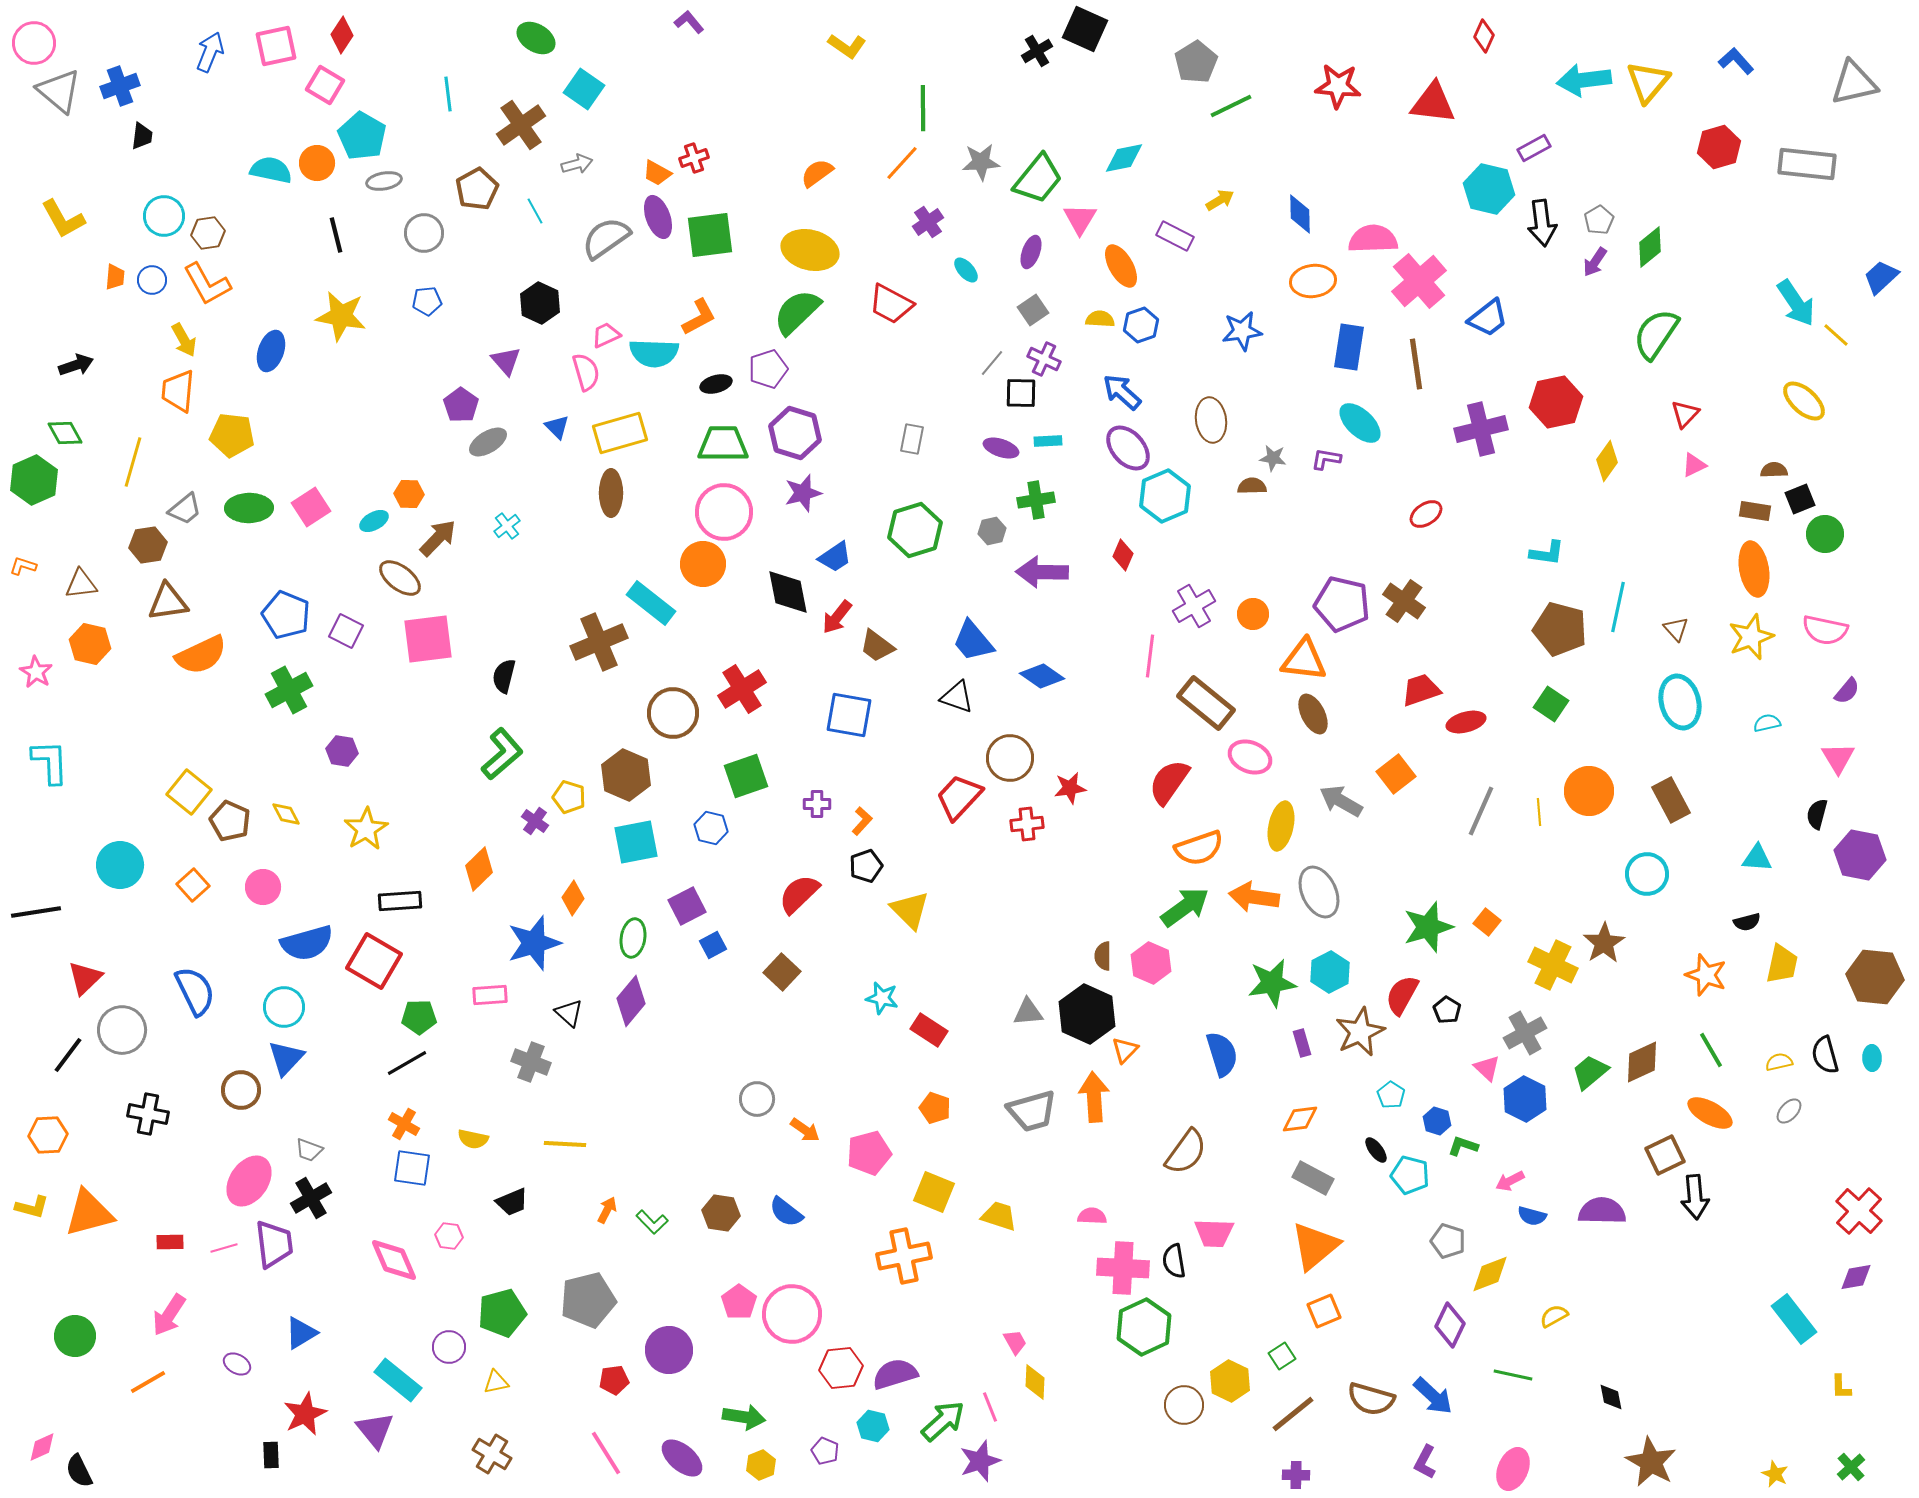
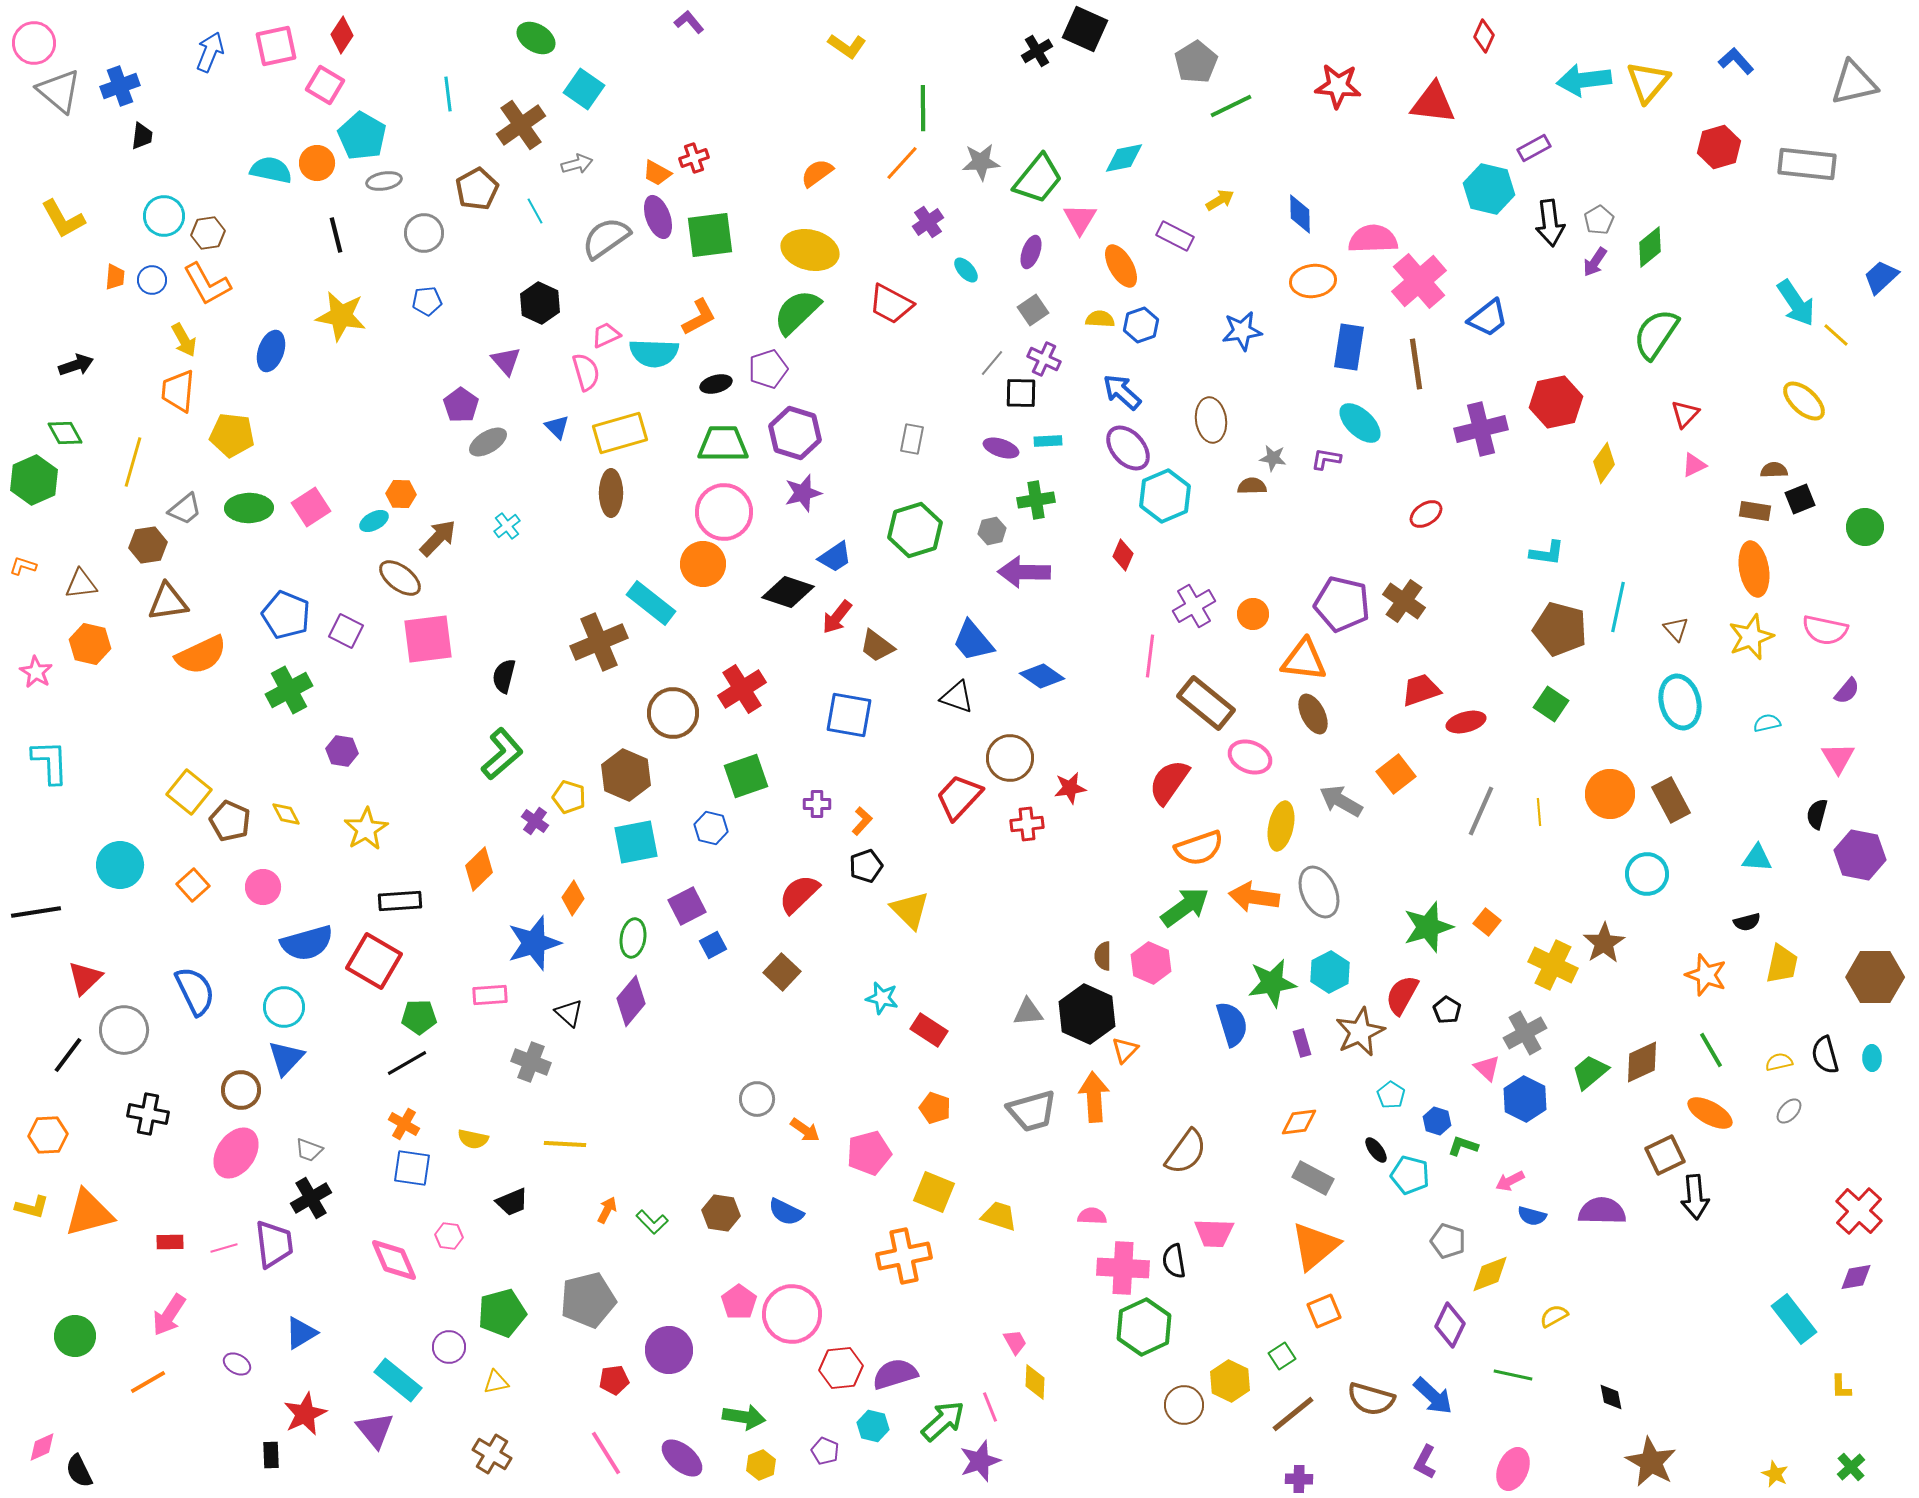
black arrow at (1542, 223): moved 8 px right
yellow diamond at (1607, 461): moved 3 px left, 2 px down
orange hexagon at (409, 494): moved 8 px left
green circle at (1825, 534): moved 40 px right, 7 px up
purple arrow at (1042, 572): moved 18 px left
black diamond at (788, 592): rotated 60 degrees counterclockwise
orange circle at (1589, 791): moved 21 px right, 3 px down
brown hexagon at (1875, 977): rotated 6 degrees counterclockwise
gray circle at (122, 1030): moved 2 px right
blue semicircle at (1222, 1054): moved 10 px right, 30 px up
orange diamond at (1300, 1119): moved 1 px left, 3 px down
pink ellipse at (249, 1181): moved 13 px left, 28 px up
blue semicircle at (786, 1212): rotated 12 degrees counterclockwise
purple cross at (1296, 1475): moved 3 px right, 4 px down
